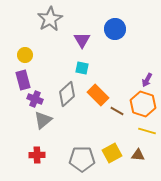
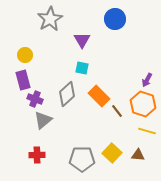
blue circle: moved 10 px up
orange rectangle: moved 1 px right, 1 px down
brown line: rotated 24 degrees clockwise
yellow square: rotated 18 degrees counterclockwise
